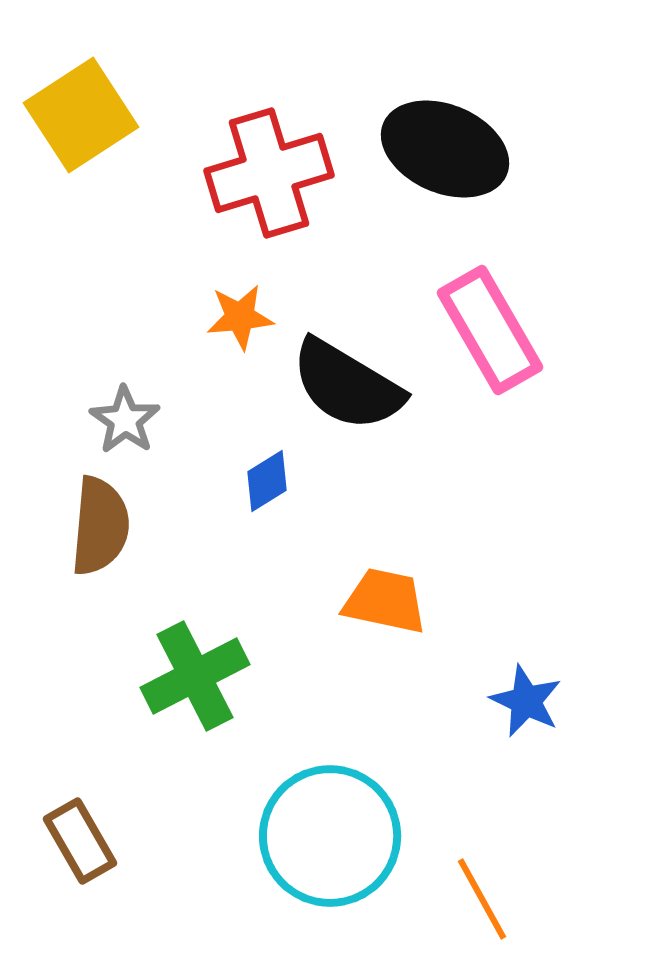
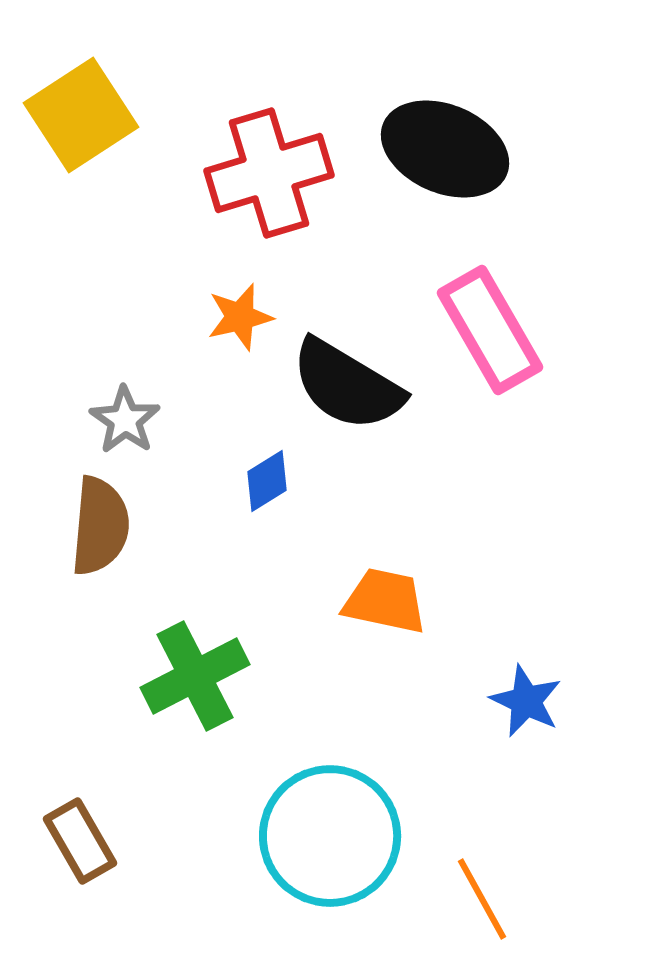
orange star: rotated 8 degrees counterclockwise
